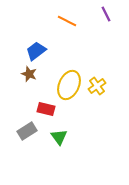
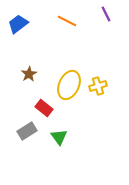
blue trapezoid: moved 18 px left, 27 px up
brown star: rotated 21 degrees clockwise
yellow cross: moved 1 px right; rotated 18 degrees clockwise
red rectangle: moved 2 px left, 1 px up; rotated 24 degrees clockwise
